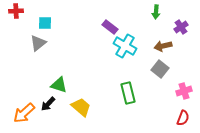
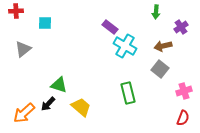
gray triangle: moved 15 px left, 6 px down
